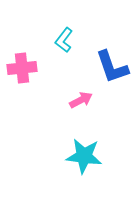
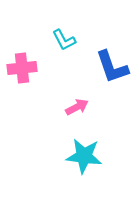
cyan L-shape: rotated 65 degrees counterclockwise
pink arrow: moved 4 px left, 7 px down
